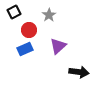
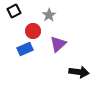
black square: moved 1 px up
red circle: moved 4 px right, 1 px down
purple triangle: moved 2 px up
